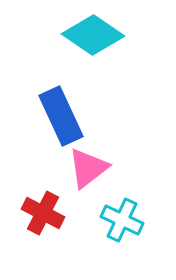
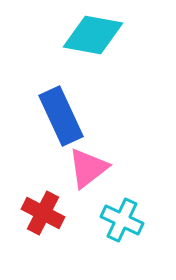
cyan diamond: rotated 24 degrees counterclockwise
